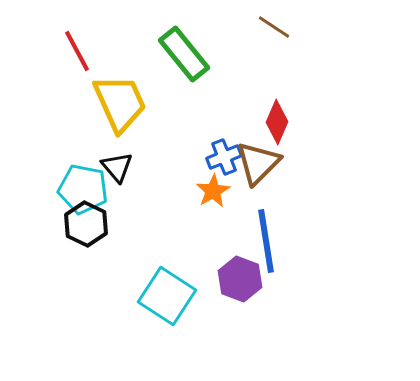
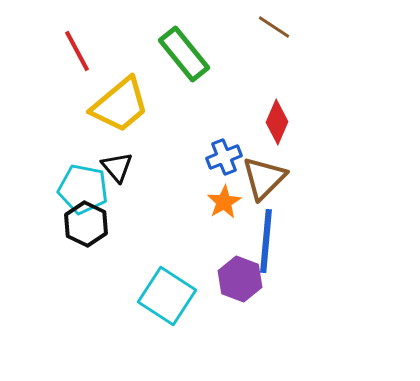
yellow trapezoid: moved 2 px down; rotated 74 degrees clockwise
brown triangle: moved 6 px right, 15 px down
orange star: moved 11 px right, 11 px down
blue line: rotated 14 degrees clockwise
